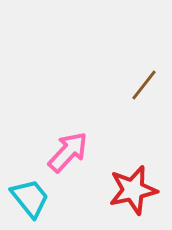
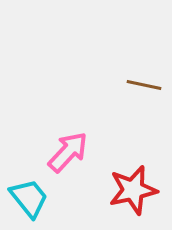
brown line: rotated 64 degrees clockwise
cyan trapezoid: moved 1 px left
